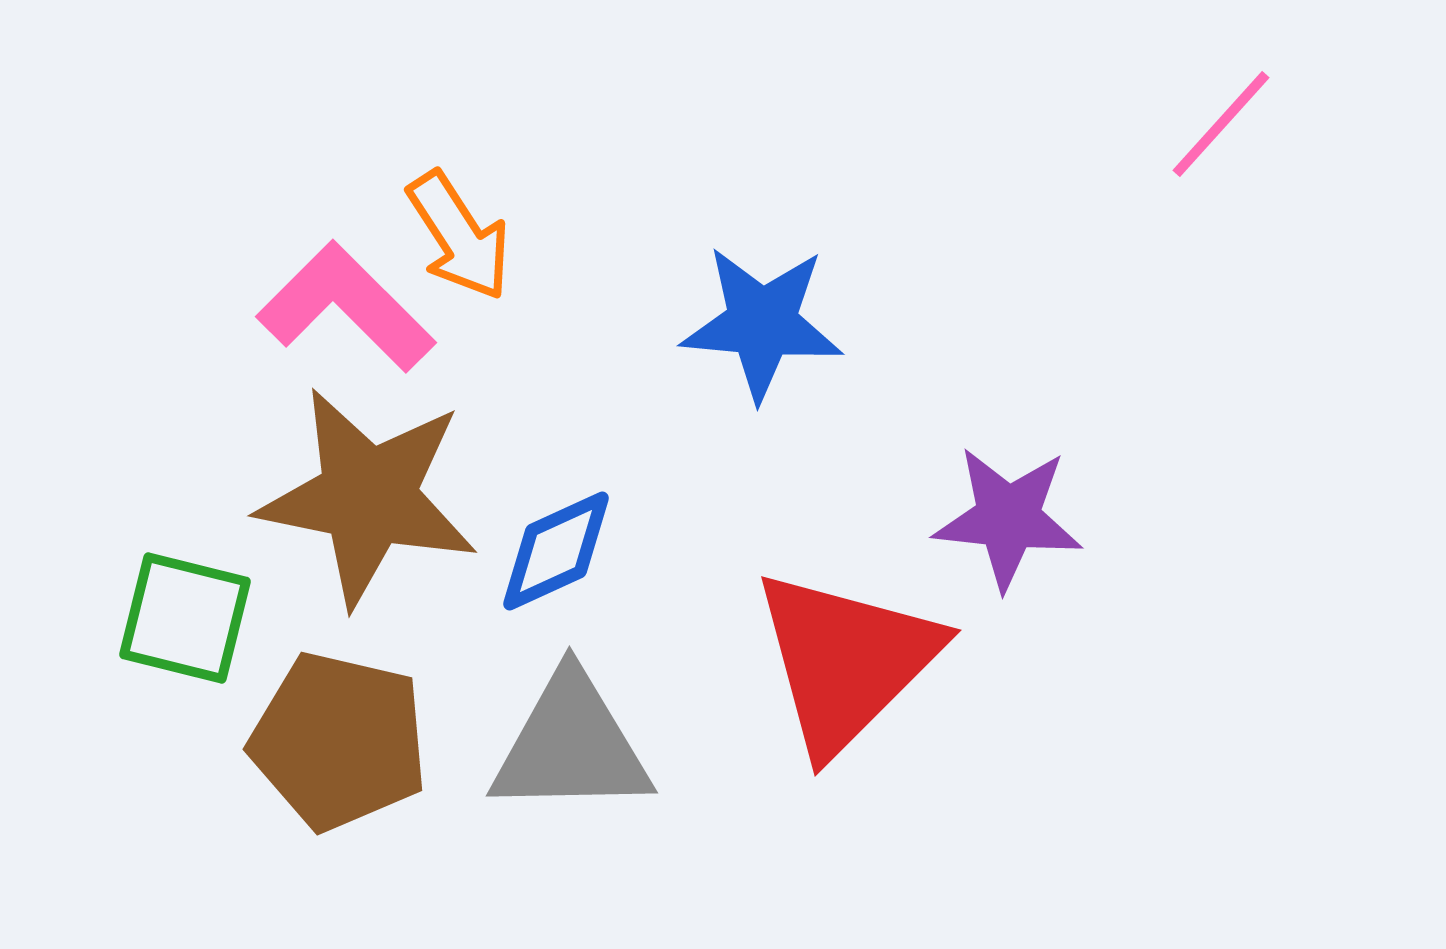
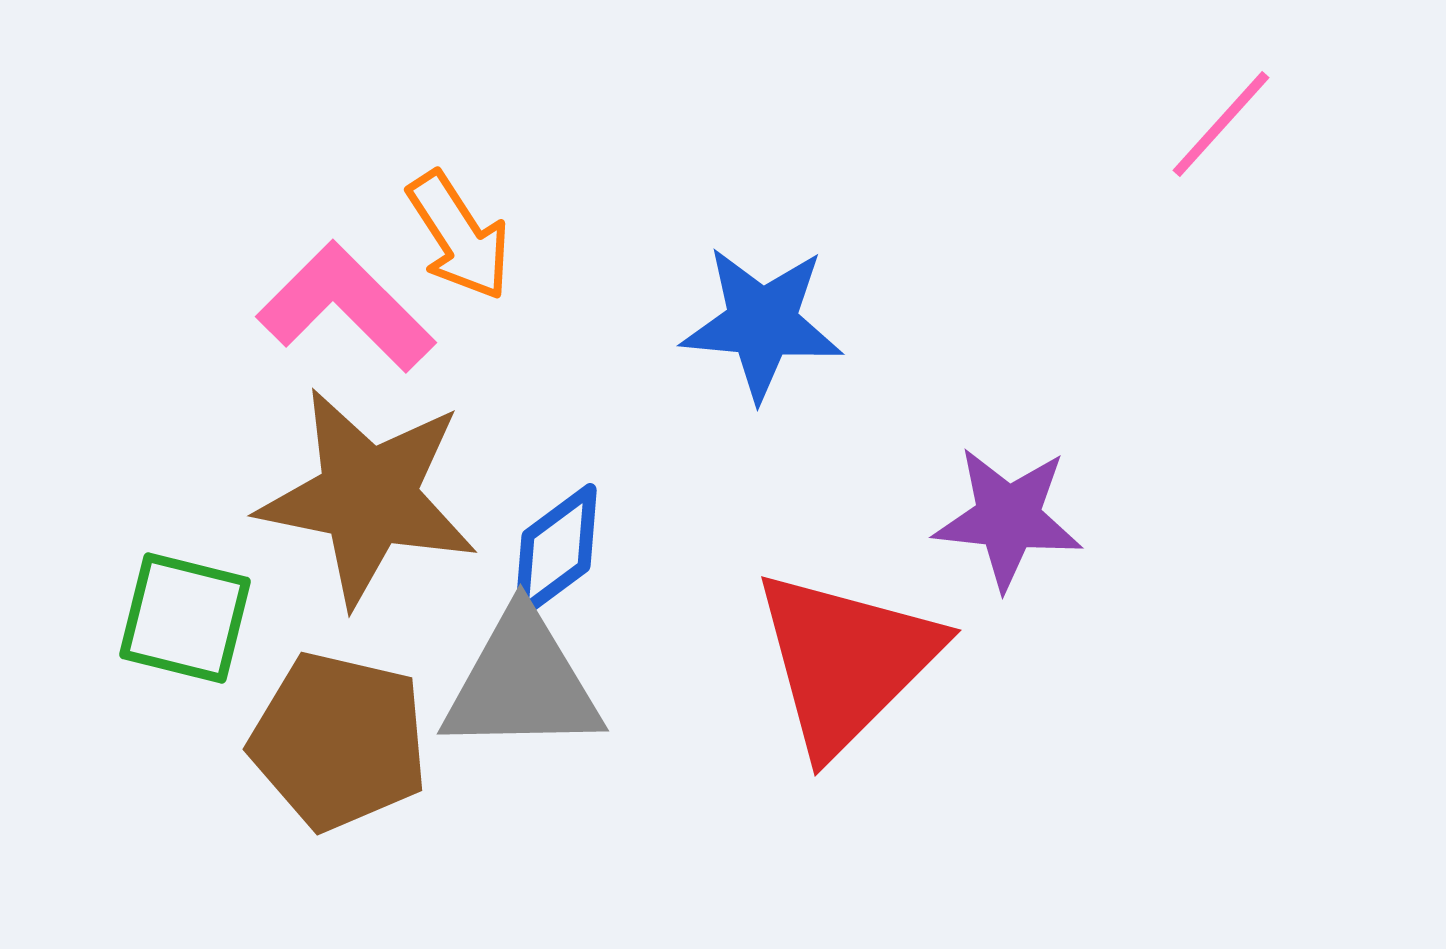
blue diamond: rotated 12 degrees counterclockwise
gray triangle: moved 49 px left, 62 px up
